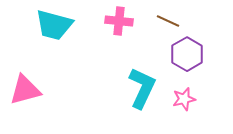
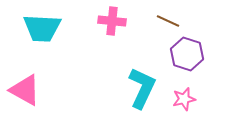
pink cross: moved 7 px left
cyan trapezoid: moved 12 px left, 3 px down; rotated 12 degrees counterclockwise
purple hexagon: rotated 12 degrees counterclockwise
pink triangle: rotated 44 degrees clockwise
